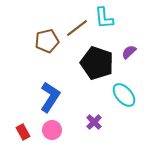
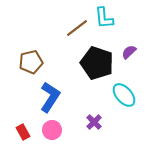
brown pentagon: moved 16 px left, 21 px down
